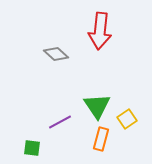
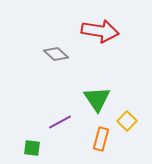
red arrow: rotated 87 degrees counterclockwise
green triangle: moved 7 px up
yellow square: moved 2 px down; rotated 12 degrees counterclockwise
